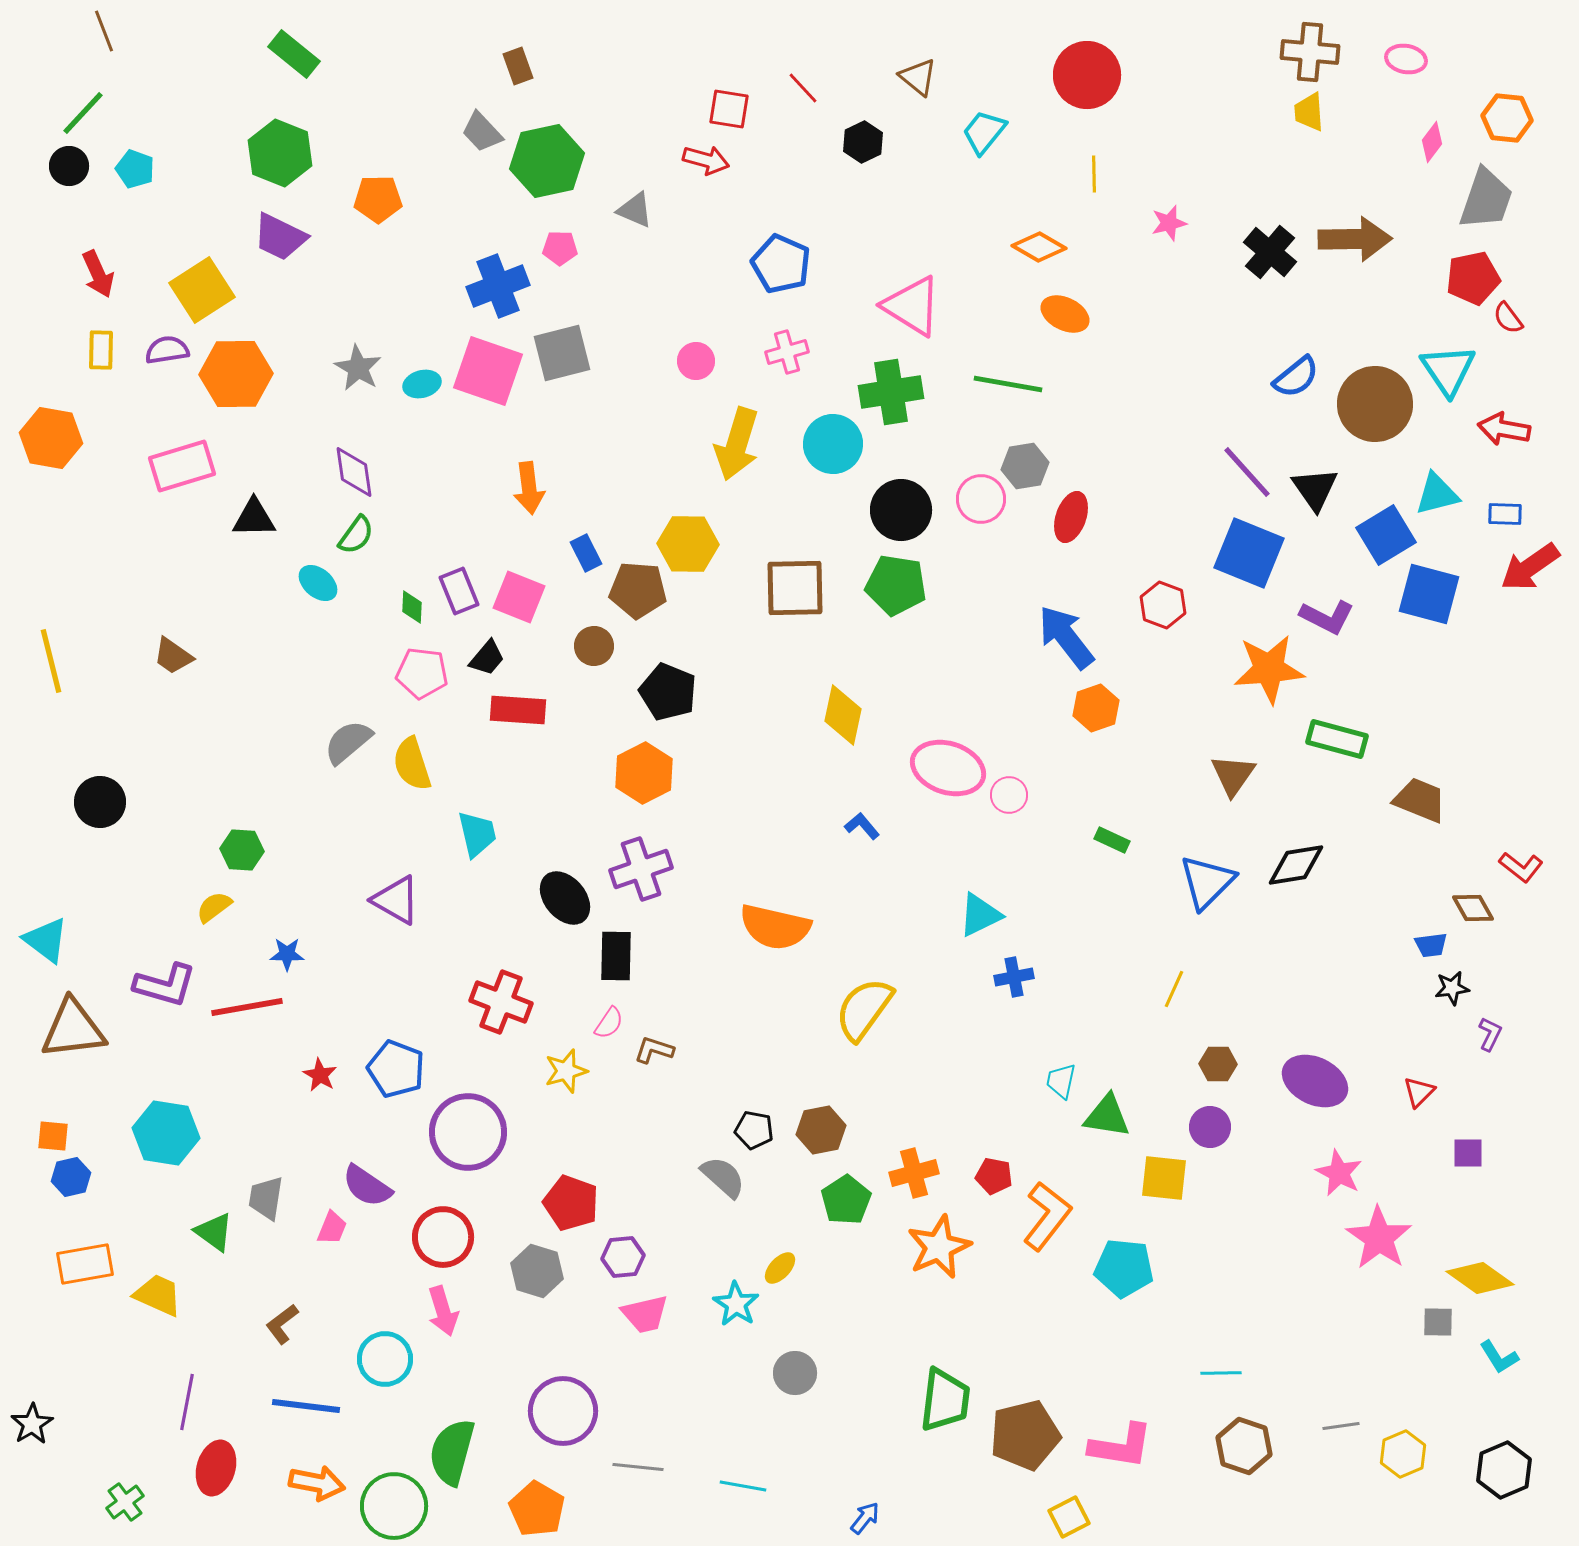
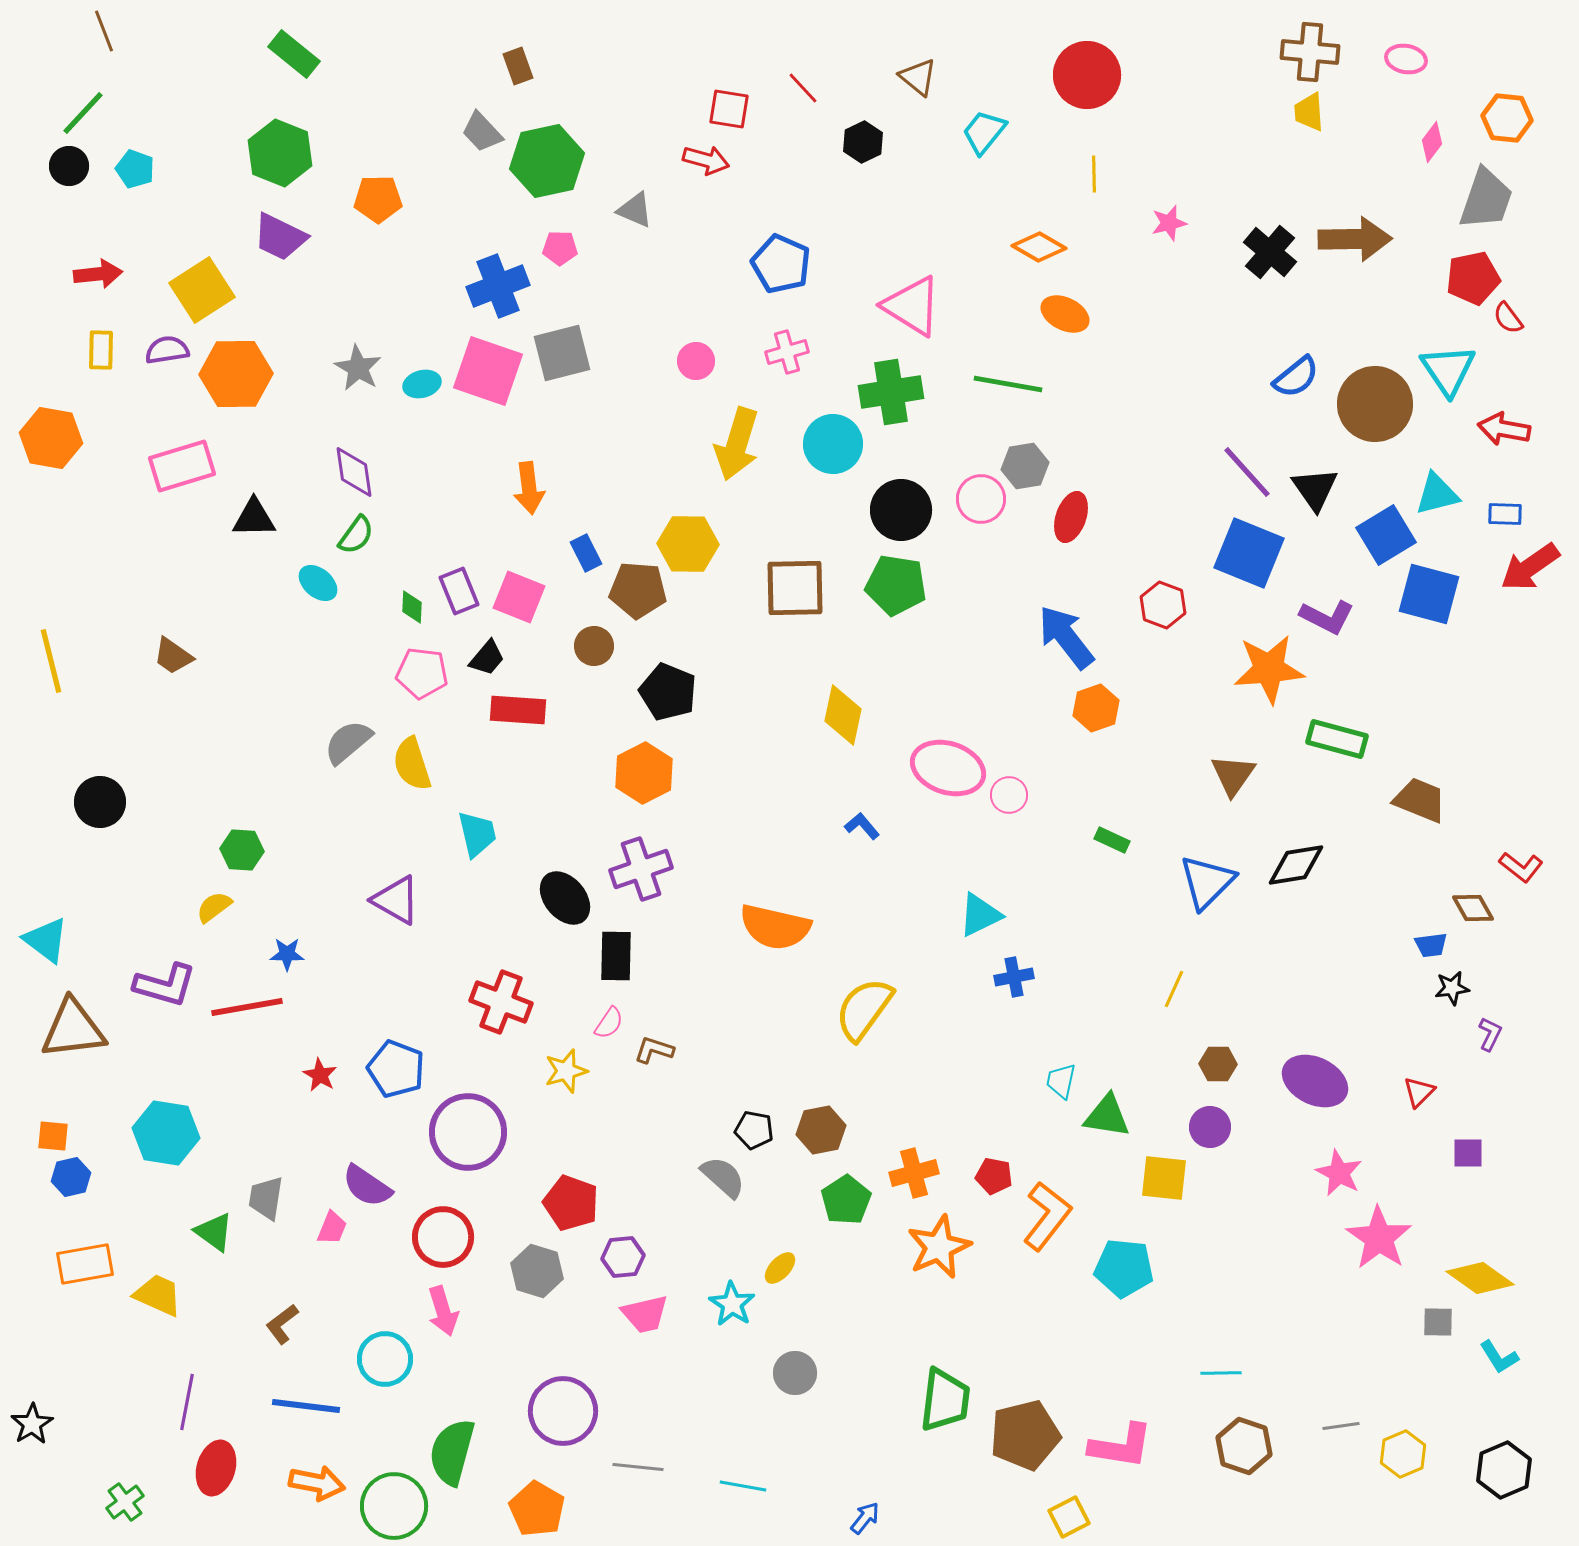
red arrow at (98, 274): rotated 72 degrees counterclockwise
cyan star at (736, 1304): moved 4 px left
